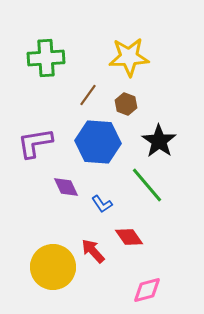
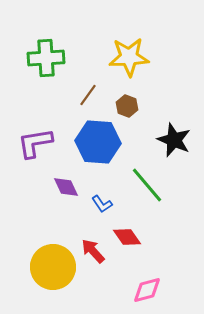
brown hexagon: moved 1 px right, 2 px down
black star: moved 15 px right, 1 px up; rotated 12 degrees counterclockwise
red diamond: moved 2 px left
